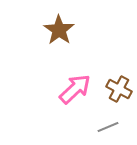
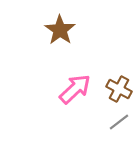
brown star: moved 1 px right
gray line: moved 11 px right, 5 px up; rotated 15 degrees counterclockwise
